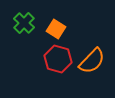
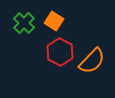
orange square: moved 2 px left, 8 px up
red hexagon: moved 2 px right, 7 px up; rotated 12 degrees clockwise
